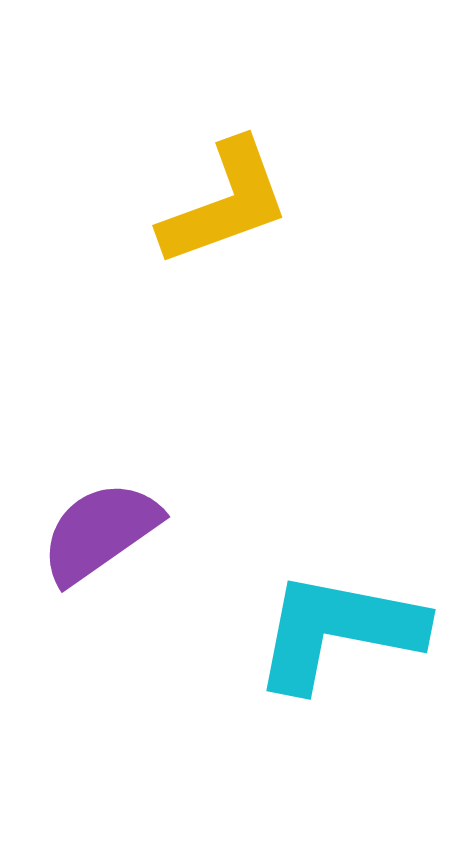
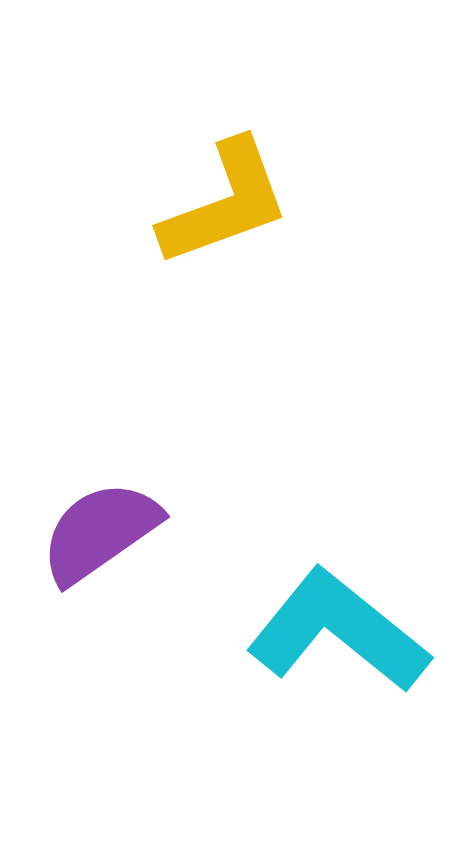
cyan L-shape: rotated 28 degrees clockwise
